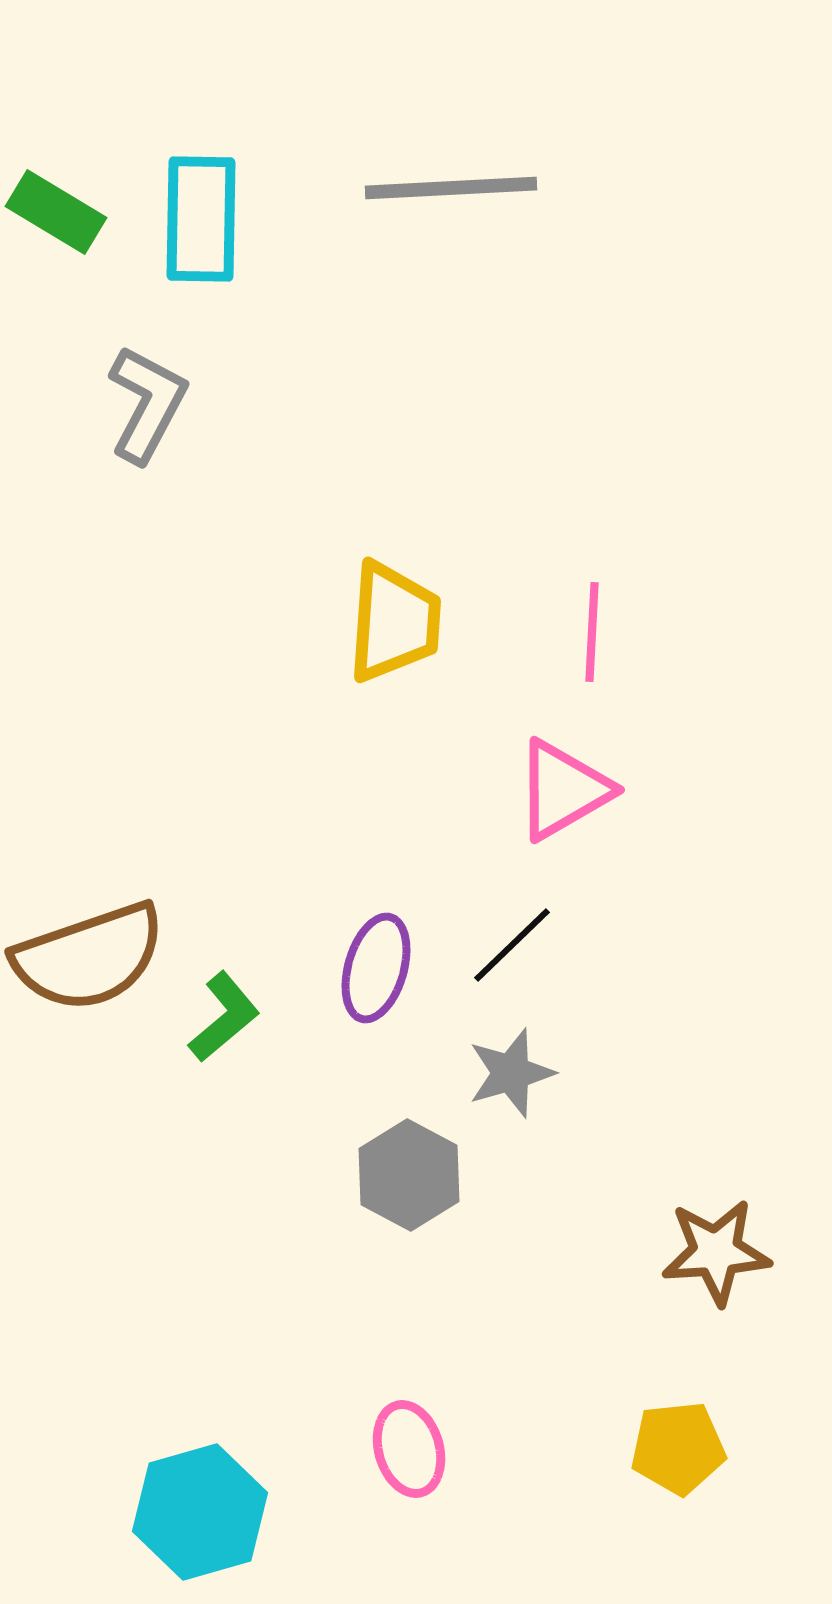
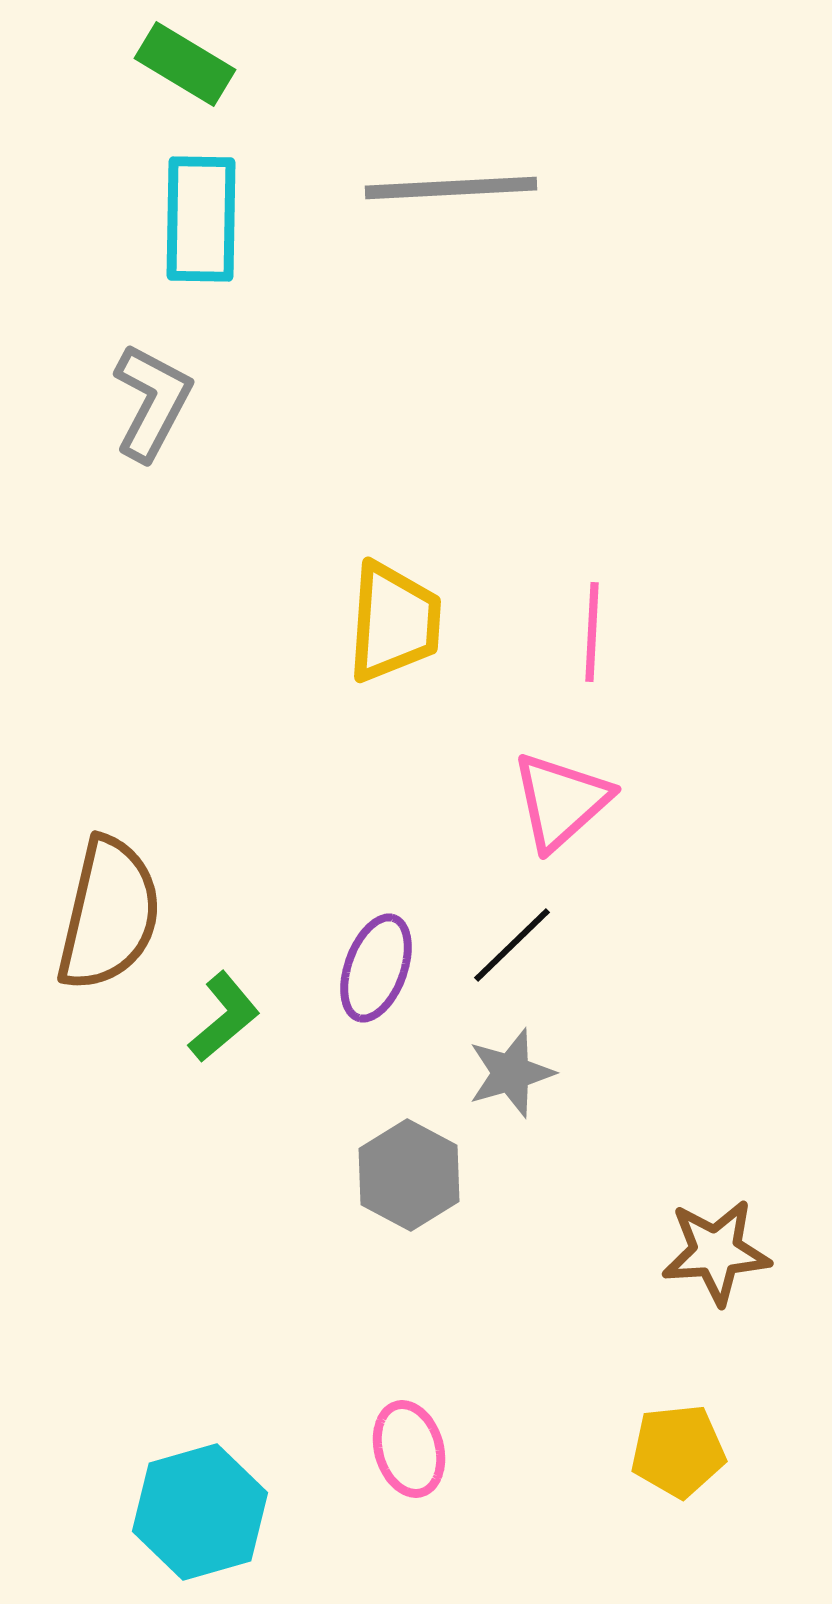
green rectangle: moved 129 px right, 148 px up
gray L-shape: moved 5 px right, 2 px up
pink triangle: moved 2 px left, 11 px down; rotated 12 degrees counterclockwise
brown semicircle: moved 20 px right, 43 px up; rotated 58 degrees counterclockwise
purple ellipse: rotated 4 degrees clockwise
yellow pentagon: moved 3 px down
